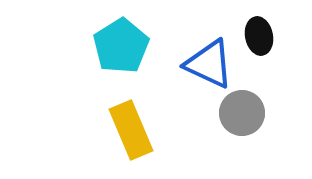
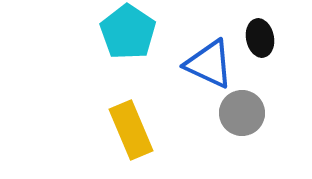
black ellipse: moved 1 px right, 2 px down
cyan pentagon: moved 7 px right, 14 px up; rotated 6 degrees counterclockwise
